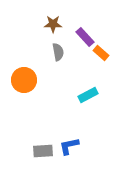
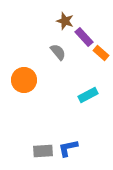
brown star: moved 12 px right, 3 px up; rotated 18 degrees clockwise
purple rectangle: moved 1 px left
gray semicircle: rotated 30 degrees counterclockwise
blue L-shape: moved 1 px left, 2 px down
